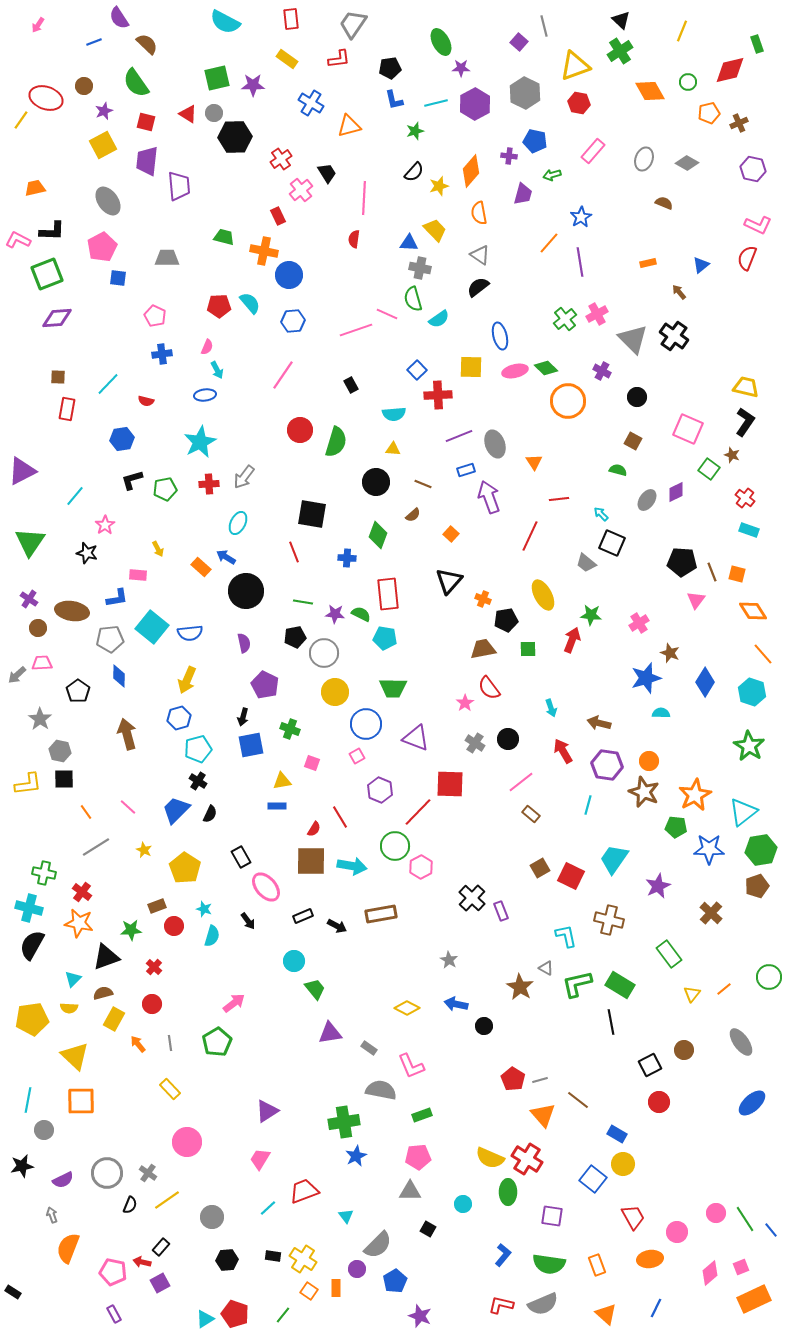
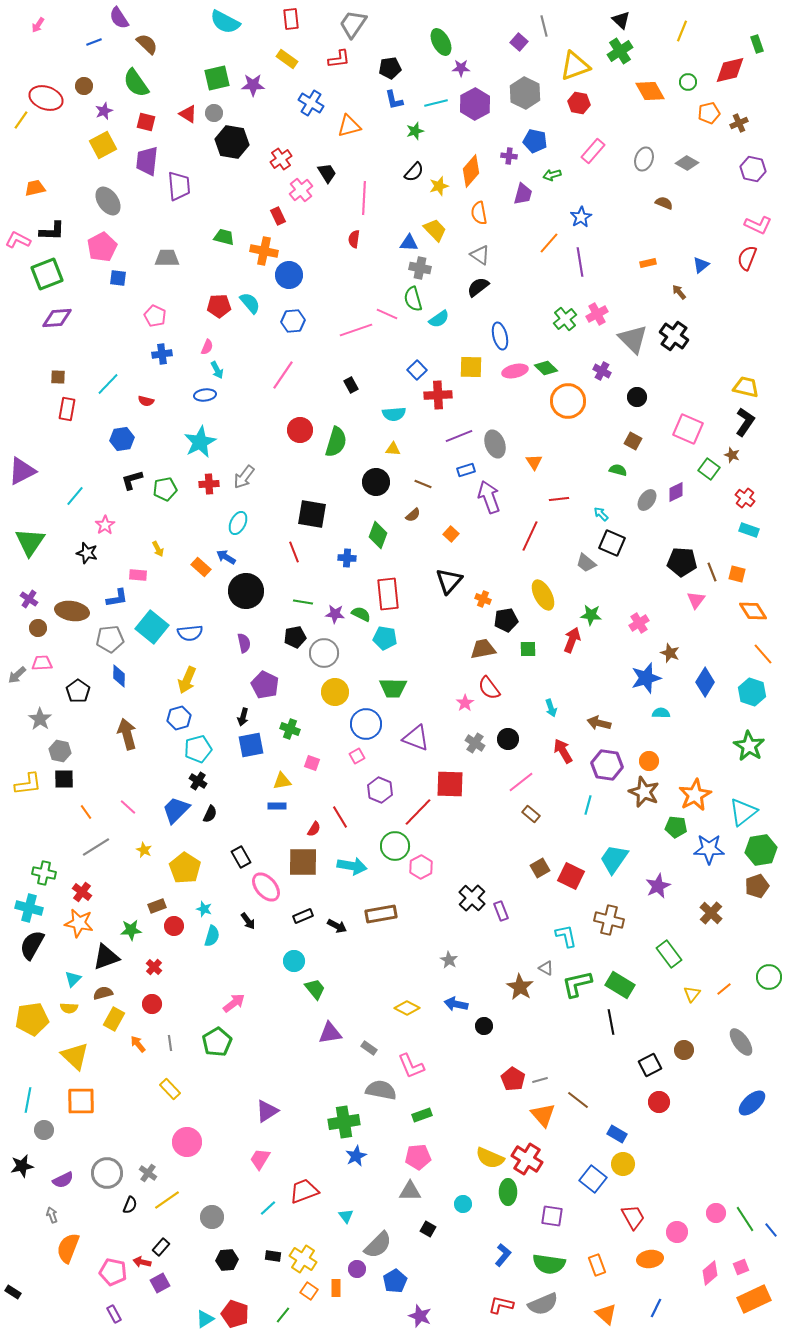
black hexagon at (235, 137): moved 3 px left, 5 px down; rotated 12 degrees clockwise
brown square at (311, 861): moved 8 px left, 1 px down
